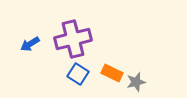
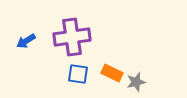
purple cross: moved 1 px left, 2 px up; rotated 6 degrees clockwise
blue arrow: moved 4 px left, 3 px up
blue square: rotated 25 degrees counterclockwise
